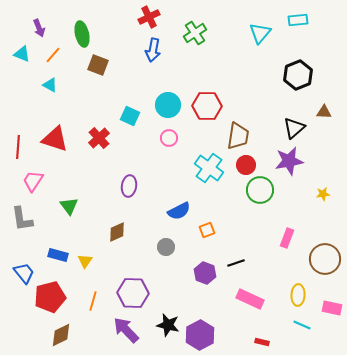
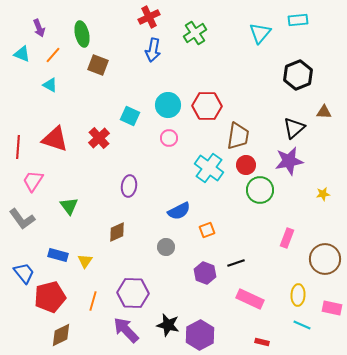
gray L-shape at (22, 219): rotated 28 degrees counterclockwise
